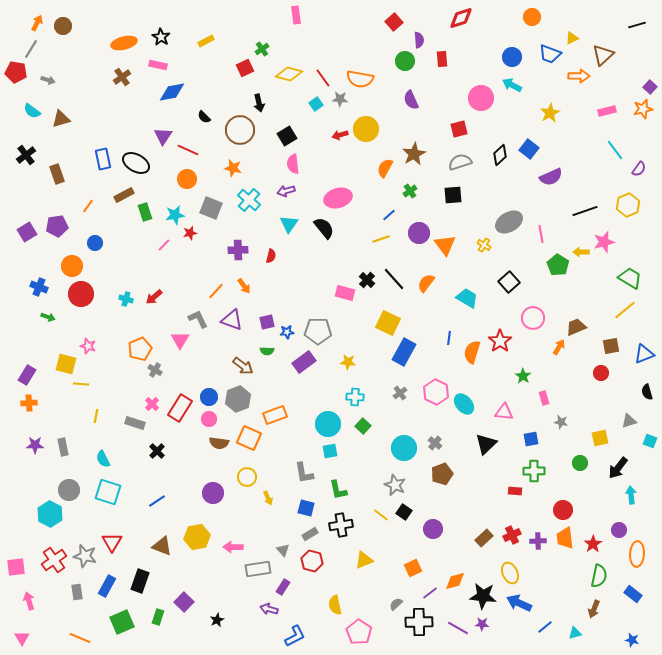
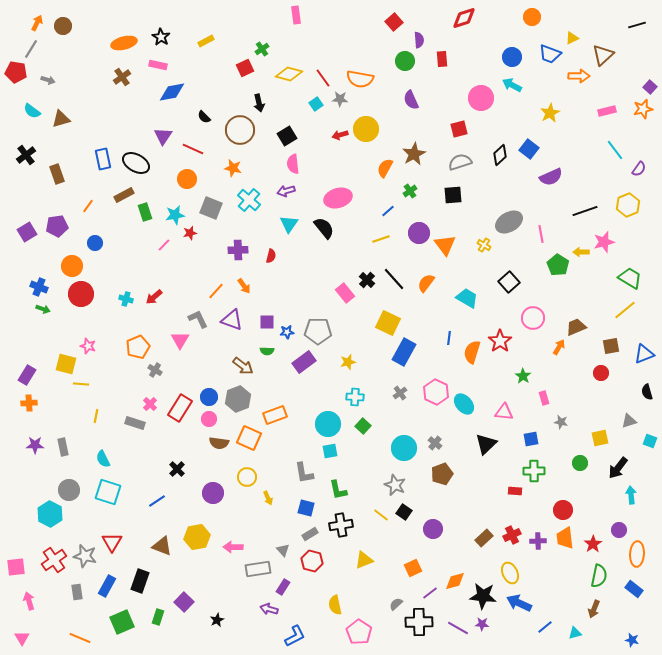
red diamond at (461, 18): moved 3 px right
red line at (188, 150): moved 5 px right, 1 px up
blue line at (389, 215): moved 1 px left, 4 px up
pink rectangle at (345, 293): rotated 36 degrees clockwise
green arrow at (48, 317): moved 5 px left, 8 px up
purple square at (267, 322): rotated 14 degrees clockwise
orange pentagon at (140, 349): moved 2 px left, 2 px up
yellow star at (348, 362): rotated 21 degrees counterclockwise
pink cross at (152, 404): moved 2 px left
black cross at (157, 451): moved 20 px right, 18 px down
blue rectangle at (633, 594): moved 1 px right, 5 px up
